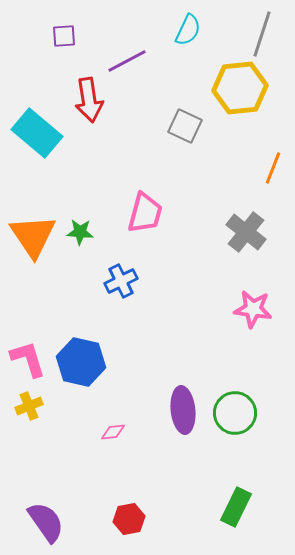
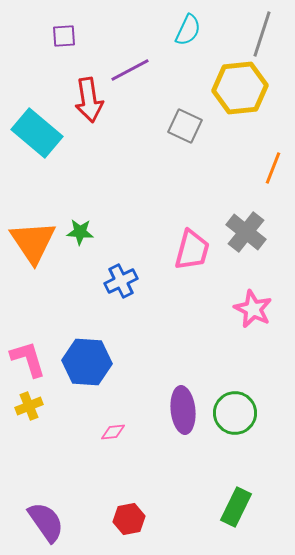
purple line: moved 3 px right, 9 px down
pink trapezoid: moved 47 px right, 37 px down
orange triangle: moved 6 px down
pink star: rotated 18 degrees clockwise
blue hexagon: moved 6 px right; rotated 9 degrees counterclockwise
